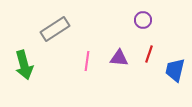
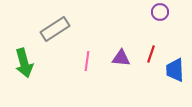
purple circle: moved 17 px right, 8 px up
red line: moved 2 px right
purple triangle: moved 2 px right
green arrow: moved 2 px up
blue trapezoid: rotated 15 degrees counterclockwise
